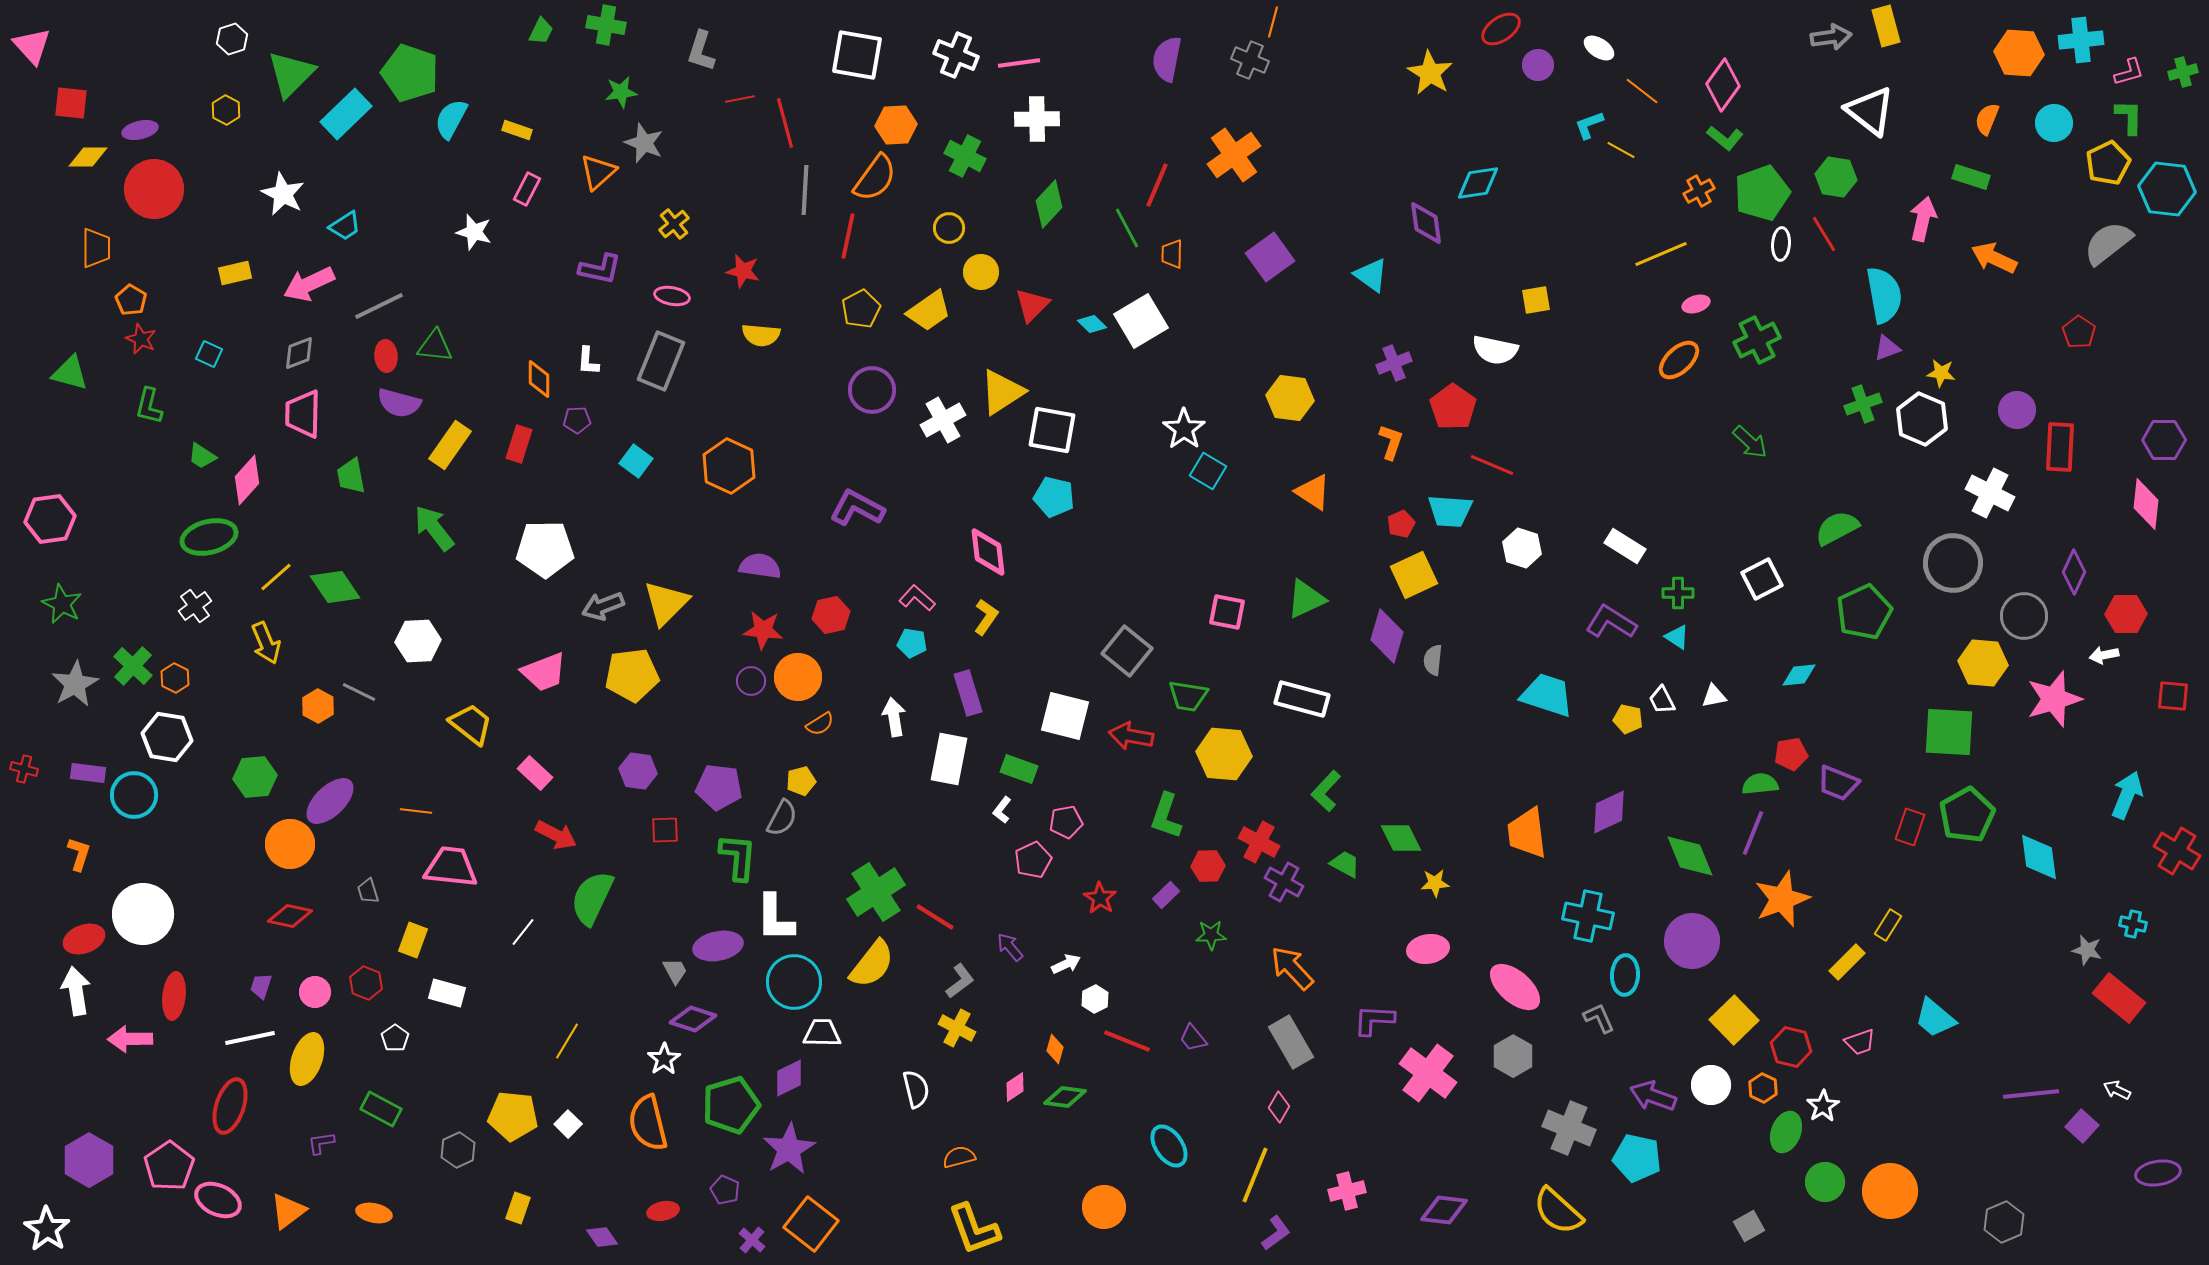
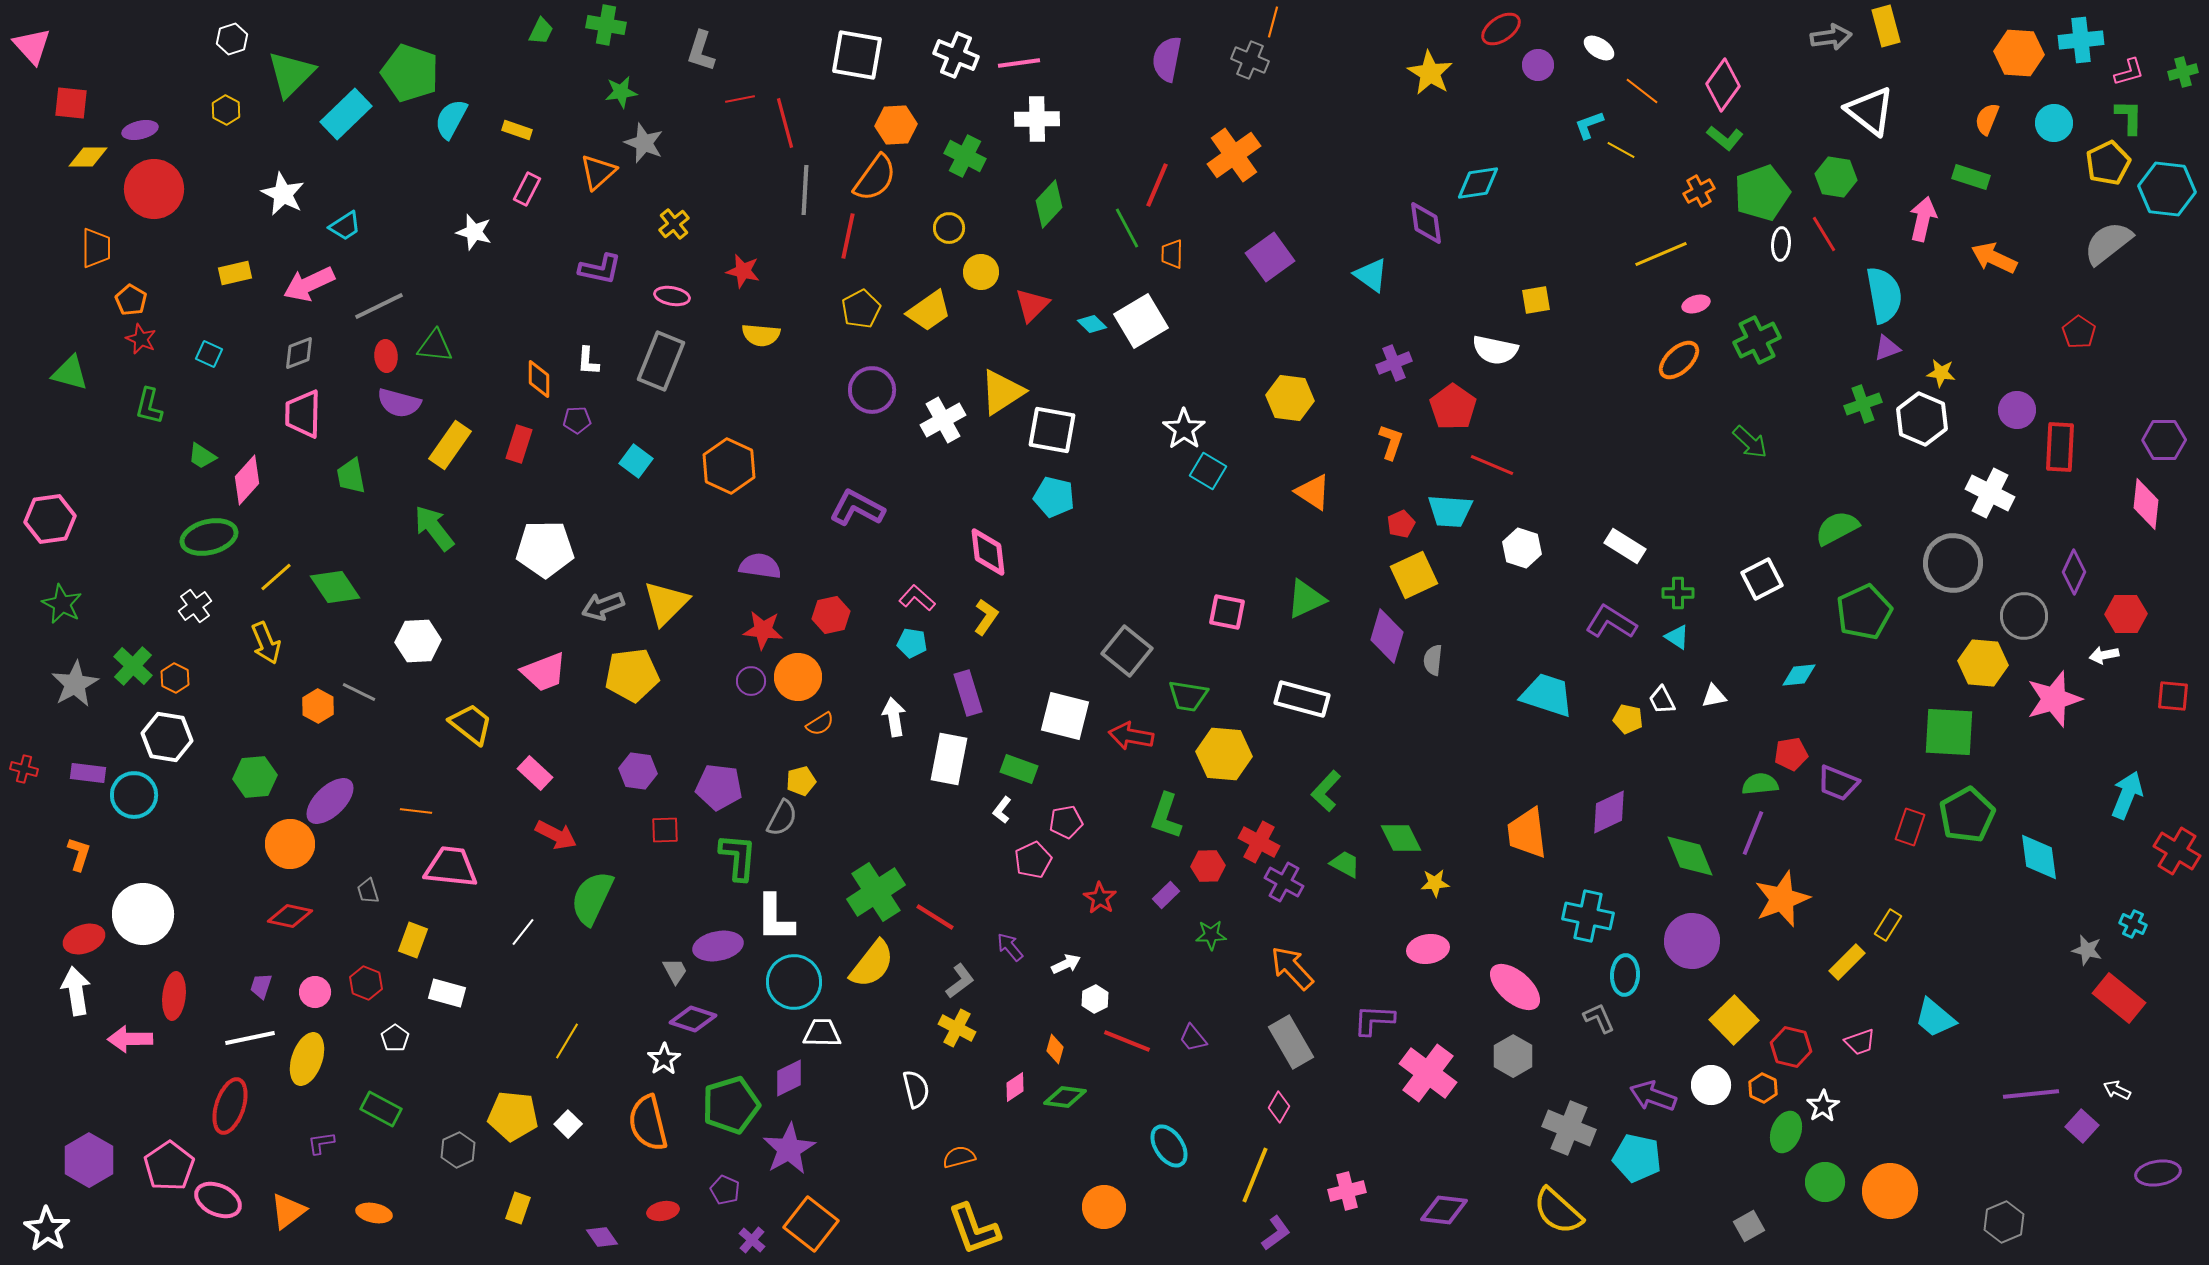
cyan cross at (2133, 924): rotated 12 degrees clockwise
